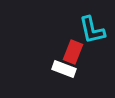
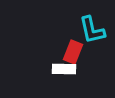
white rectangle: rotated 20 degrees counterclockwise
